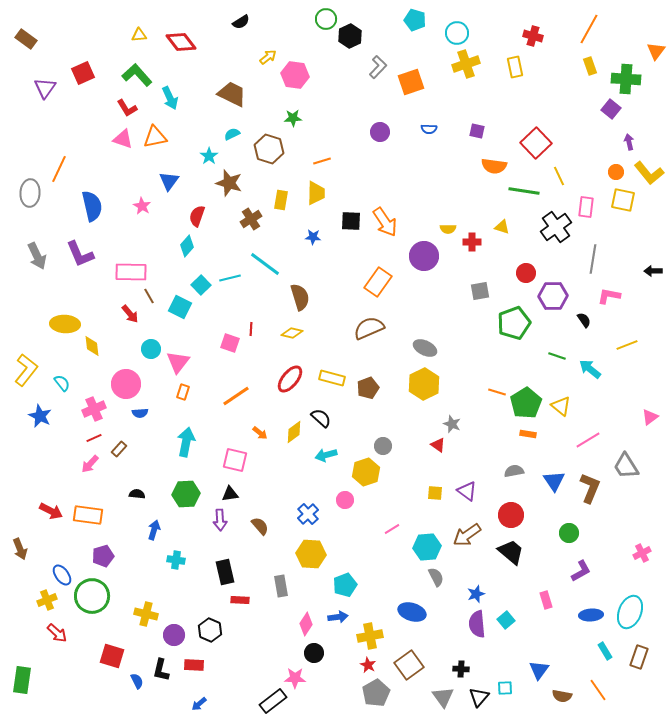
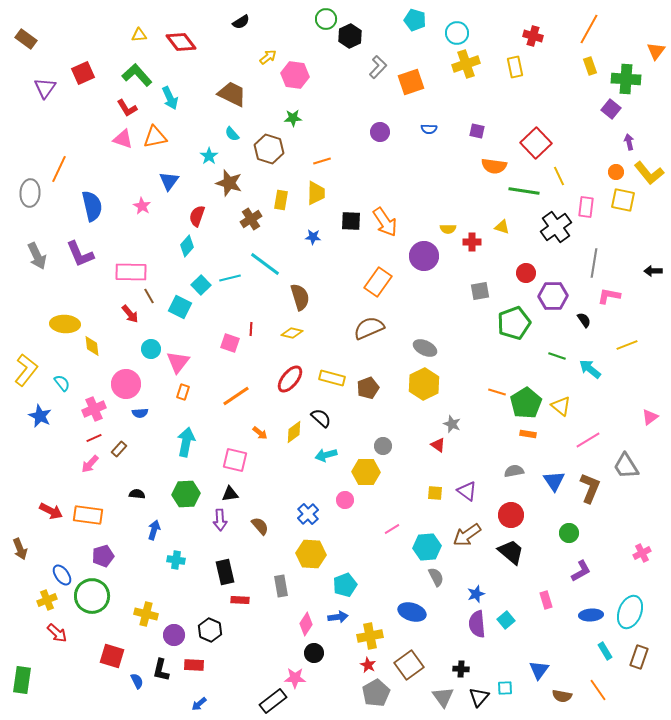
cyan semicircle at (232, 134): rotated 105 degrees counterclockwise
gray line at (593, 259): moved 1 px right, 4 px down
yellow hexagon at (366, 472): rotated 20 degrees clockwise
